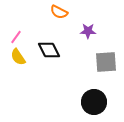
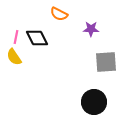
orange semicircle: moved 2 px down
purple star: moved 3 px right, 2 px up
pink line: rotated 24 degrees counterclockwise
black diamond: moved 12 px left, 12 px up
yellow semicircle: moved 4 px left
